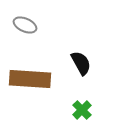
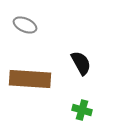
green cross: rotated 30 degrees counterclockwise
